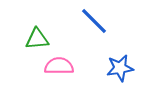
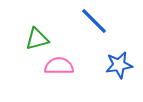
green triangle: rotated 10 degrees counterclockwise
blue star: moved 1 px left, 3 px up
